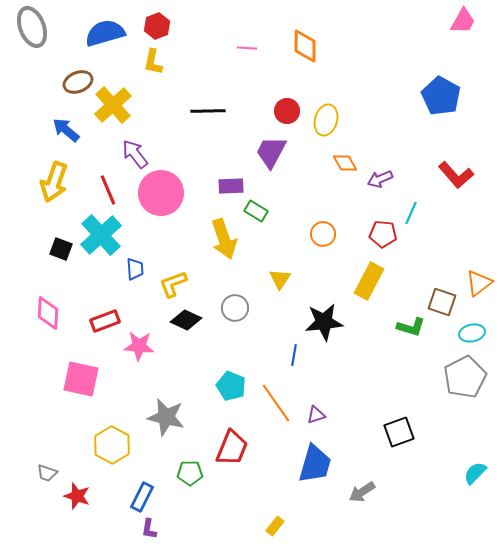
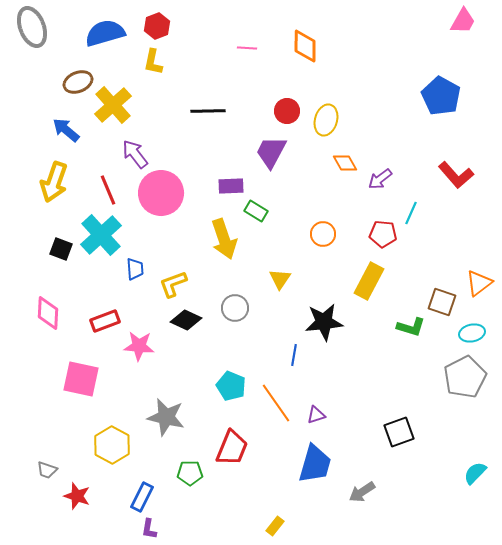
purple arrow at (380, 179): rotated 15 degrees counterclockwise
gray trapezoid at (47, 473): moved 3 px up
